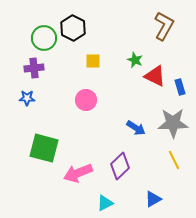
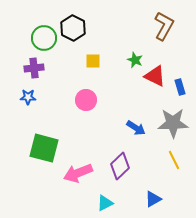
blue star: moved 1 px right, 1 px up
